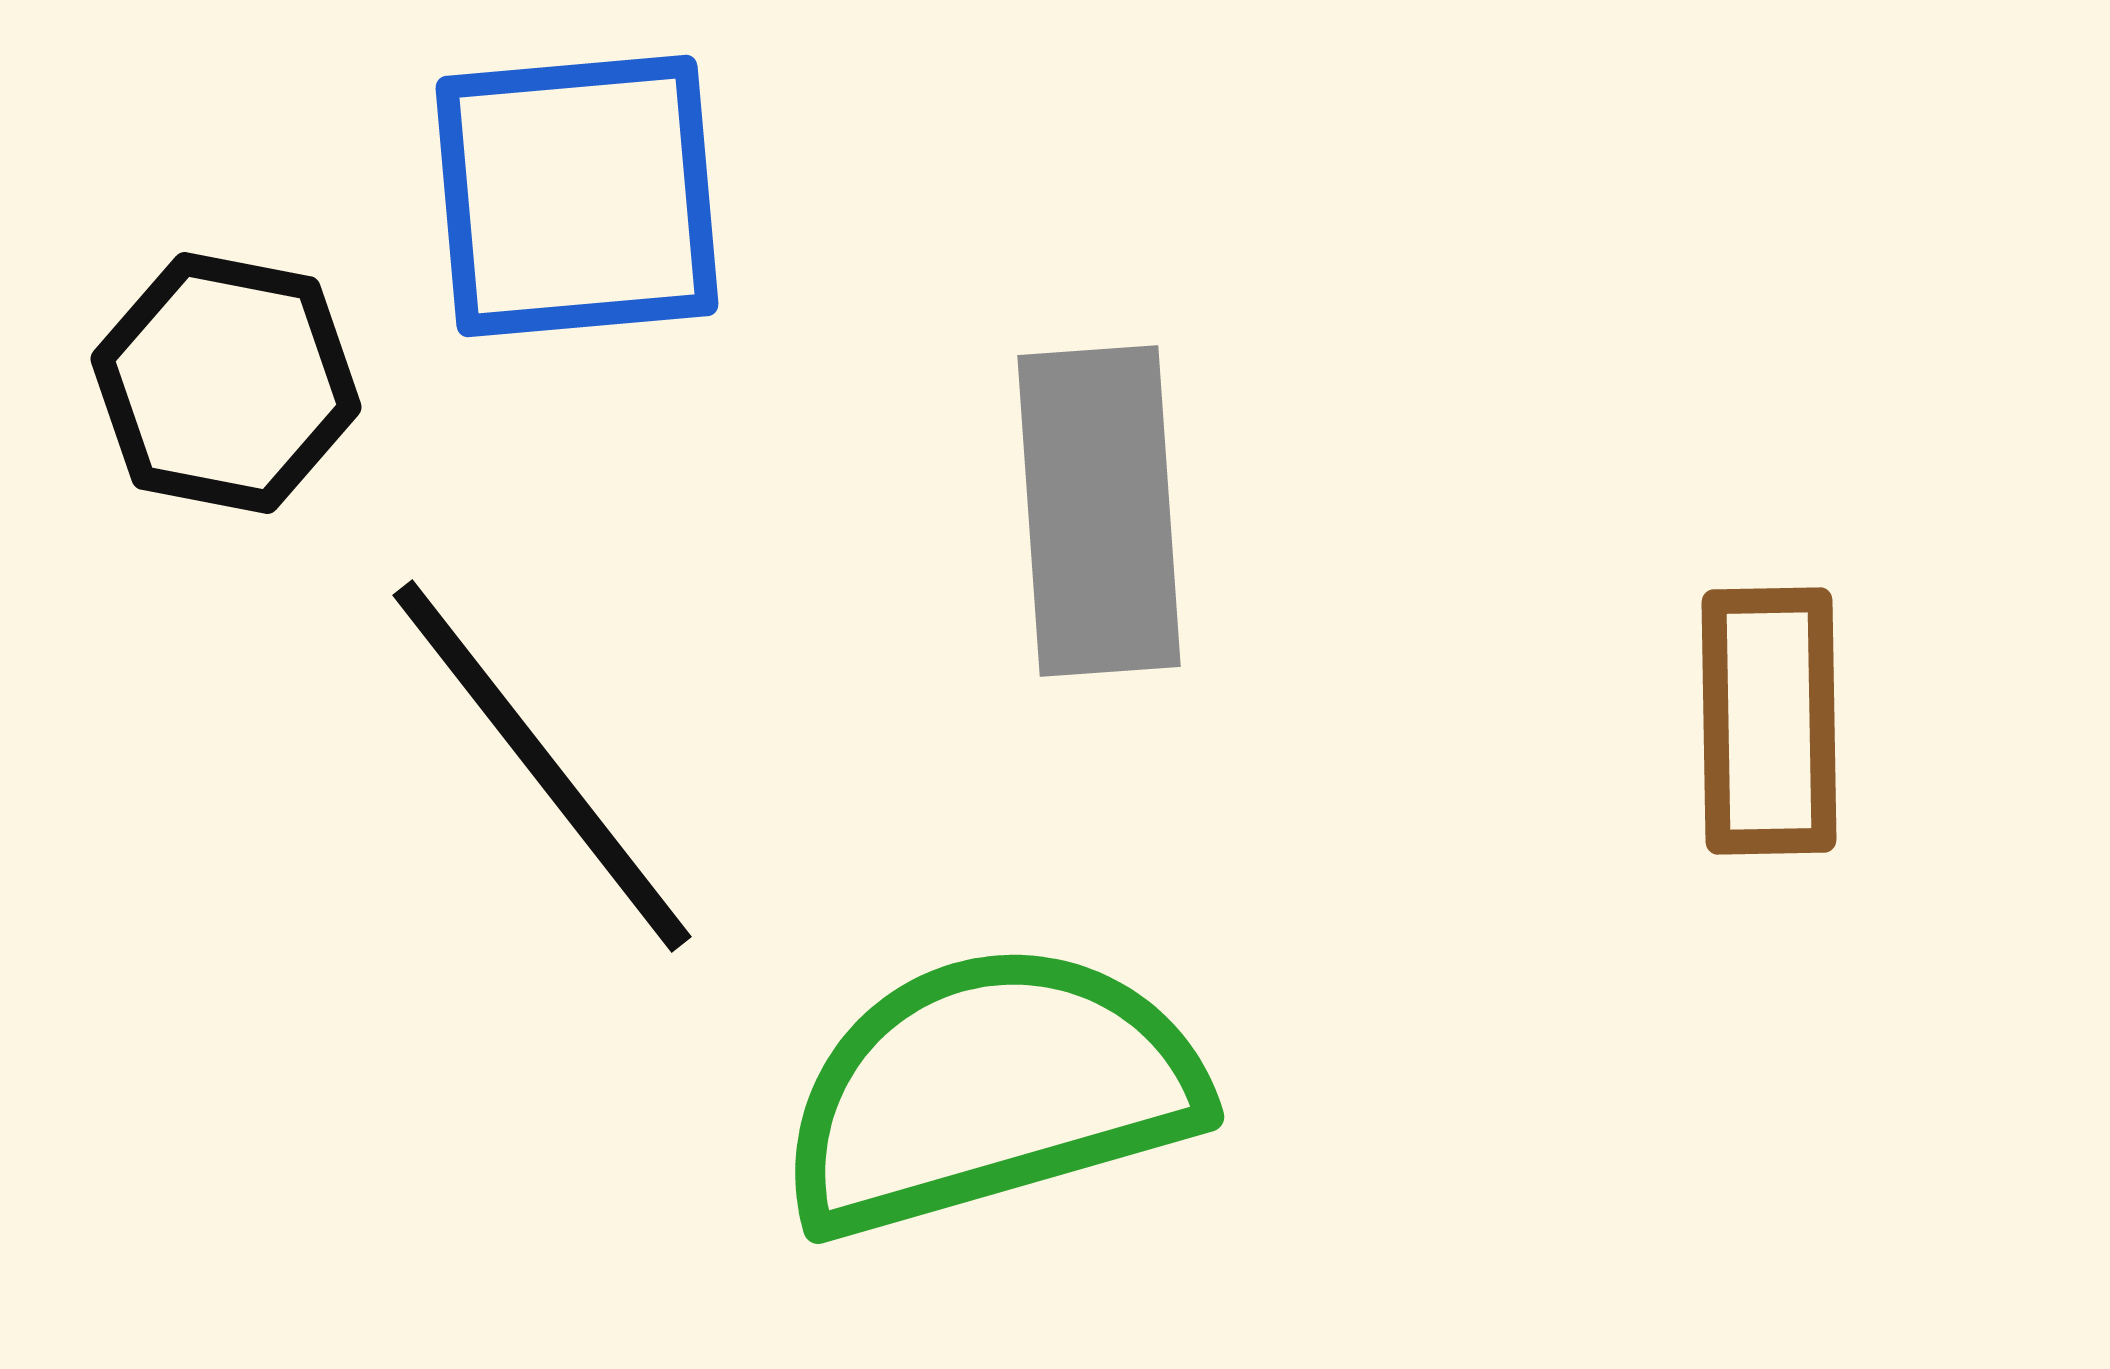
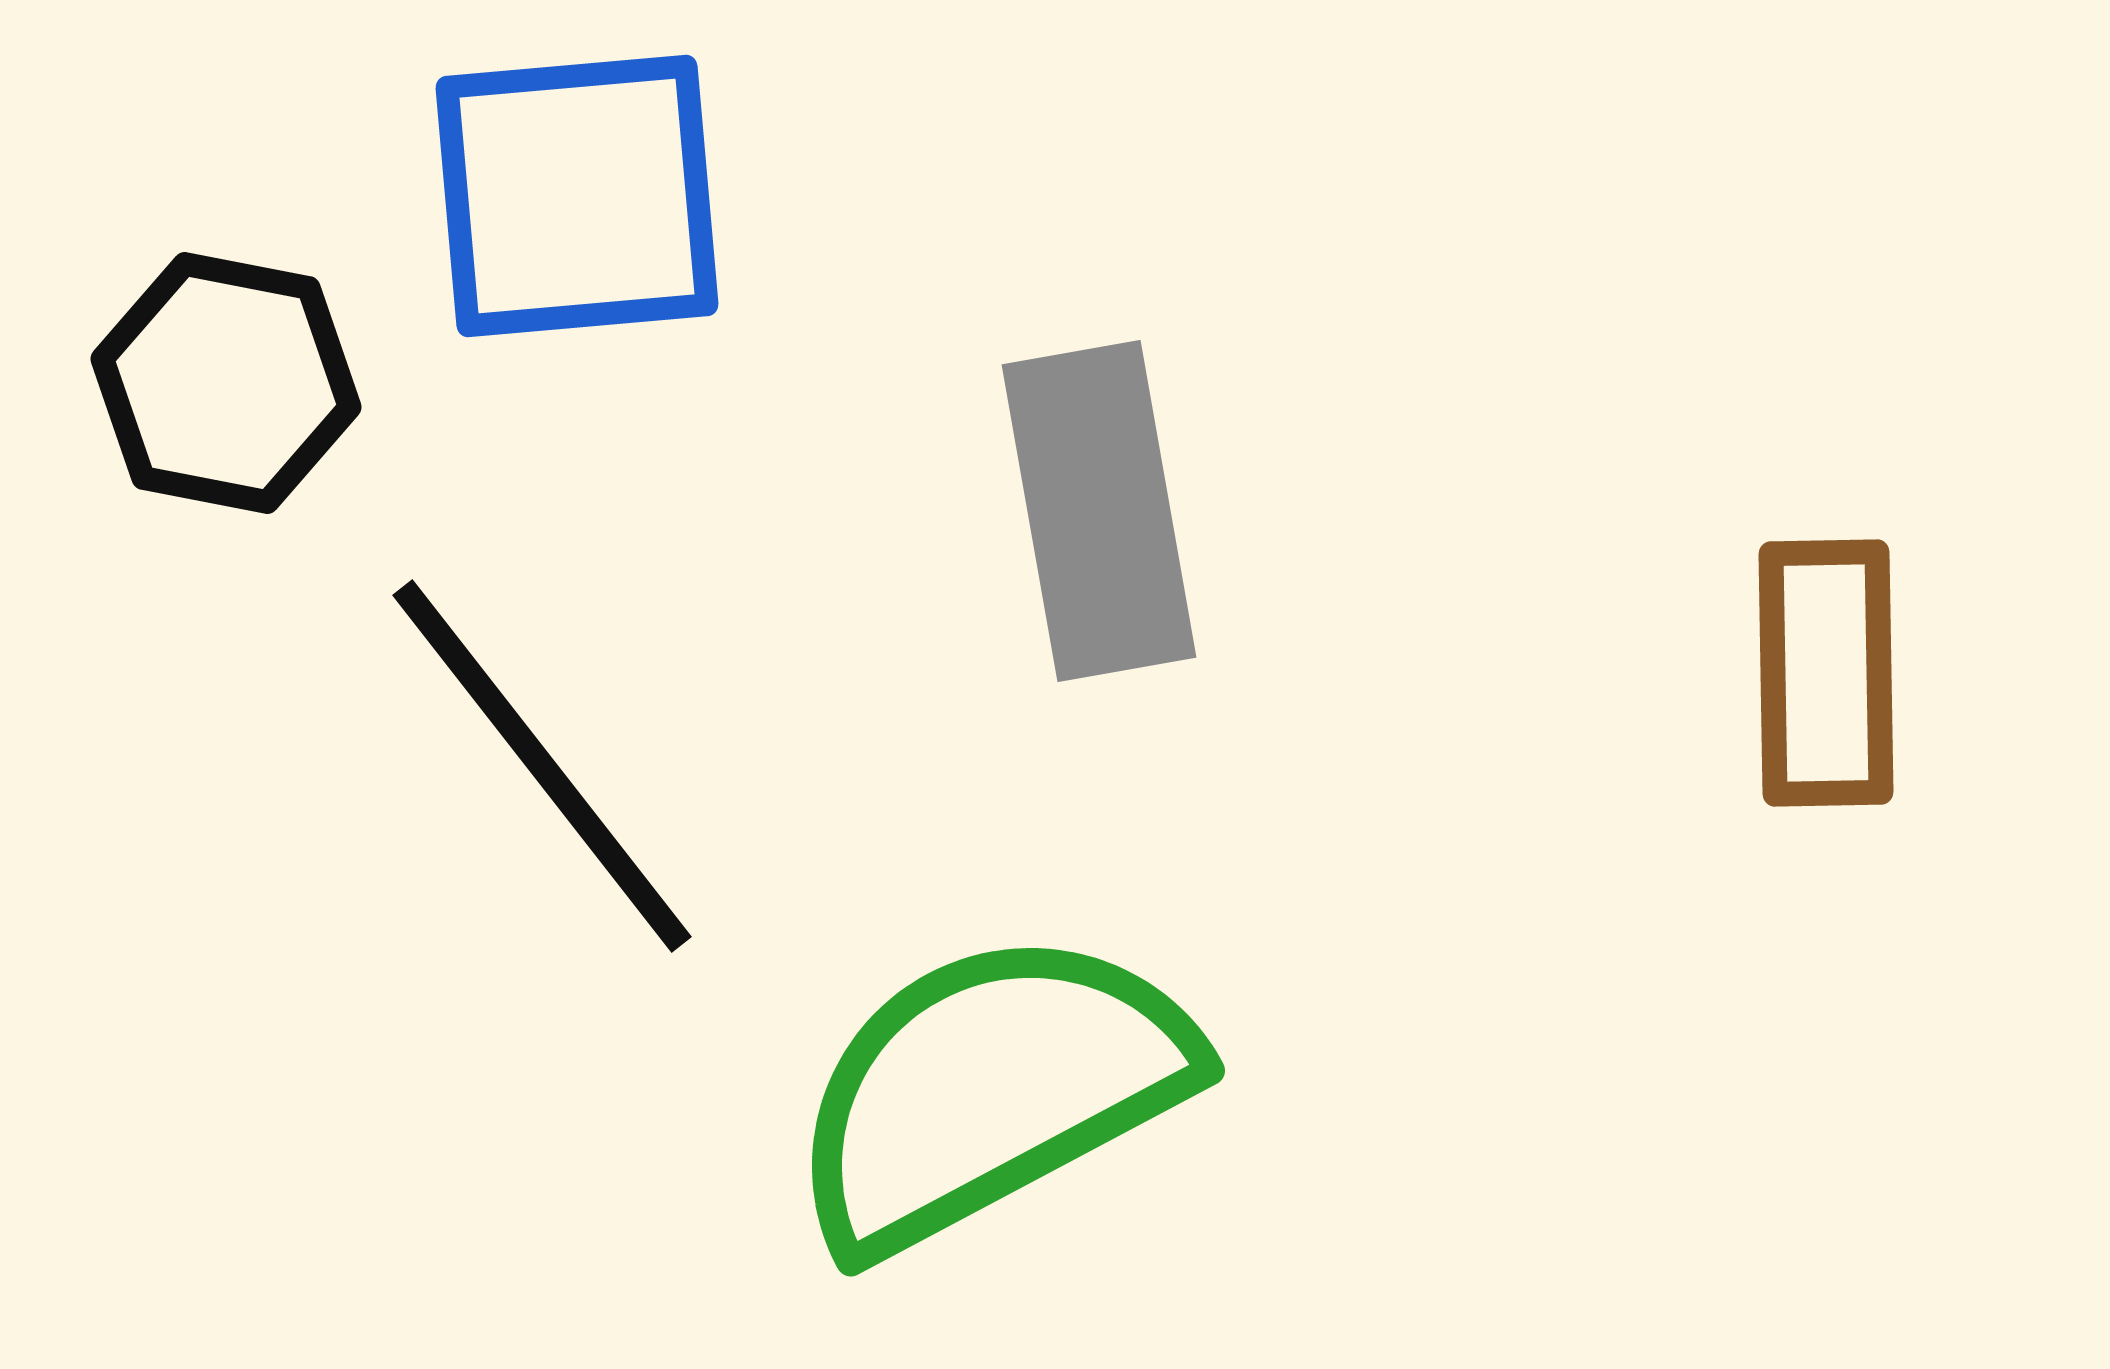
gray rectangle: rotated 6 degrees counterclockwise
brown rectangle: moved 57 px right, 48 px up
green semicircle: rotated 12 degrees counterclockwise
